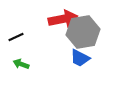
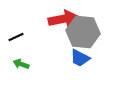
gray hexagon: rotated 16 degrees clockwise
